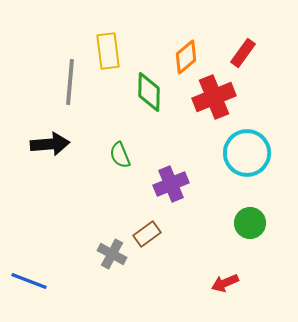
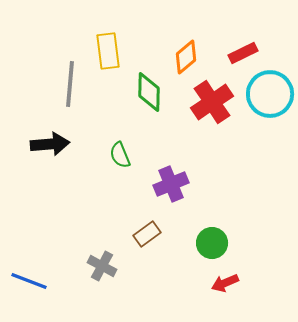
red rectangle: rotated 28 degrees clockwise
gray line: moved 2 px down
red cross: moved 2 px left, 5 px down; rotated 12 degrees counterclockwise
cyan circle: moved 23 px right, 59 px up
green circle: moved 38 px left, 20 px down
gray cross: moved 10 px left, 12 px down
